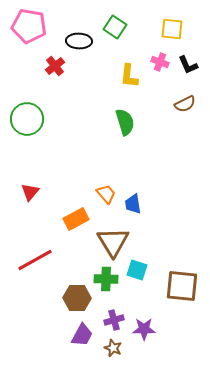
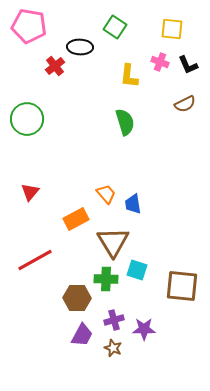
black ellipse: moved 1 px right, 6 px down
